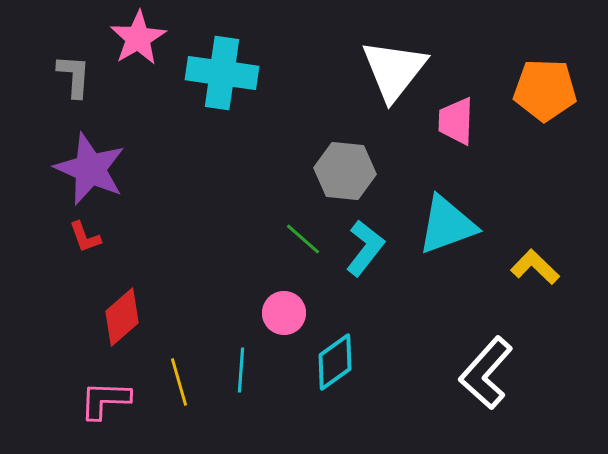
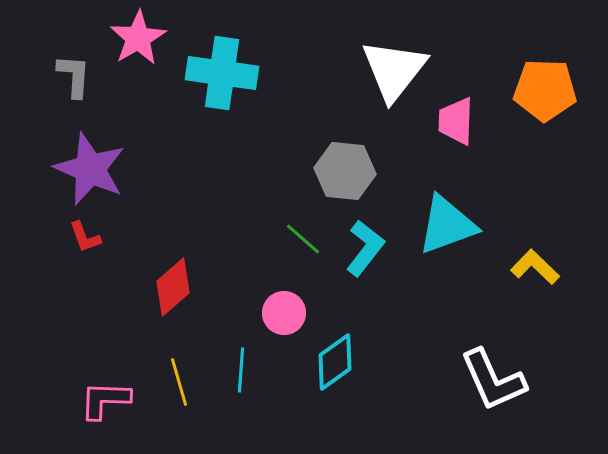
red diamond: moved 51 px right, 30 px up
white L-shape: moved 7 px right, 7 px down; rotated 66 degrees counterclockwise
